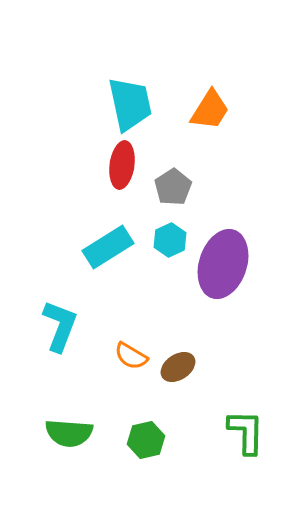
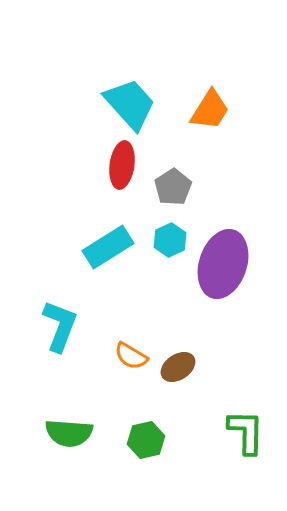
cyan trapezoid: rotated 30 degrees counterclockwise
